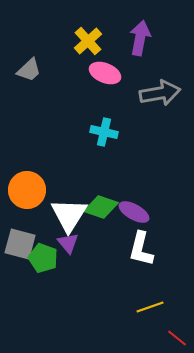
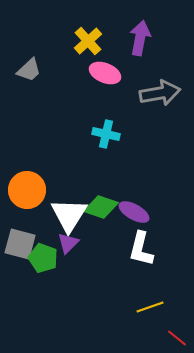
cyan cross: moved 2 px right, 2 px down
purple triangle: rotated 25 degrees clockwise
